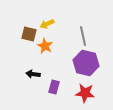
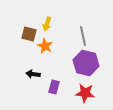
yellow arrow: rotated 48 degrees counterclockwise
